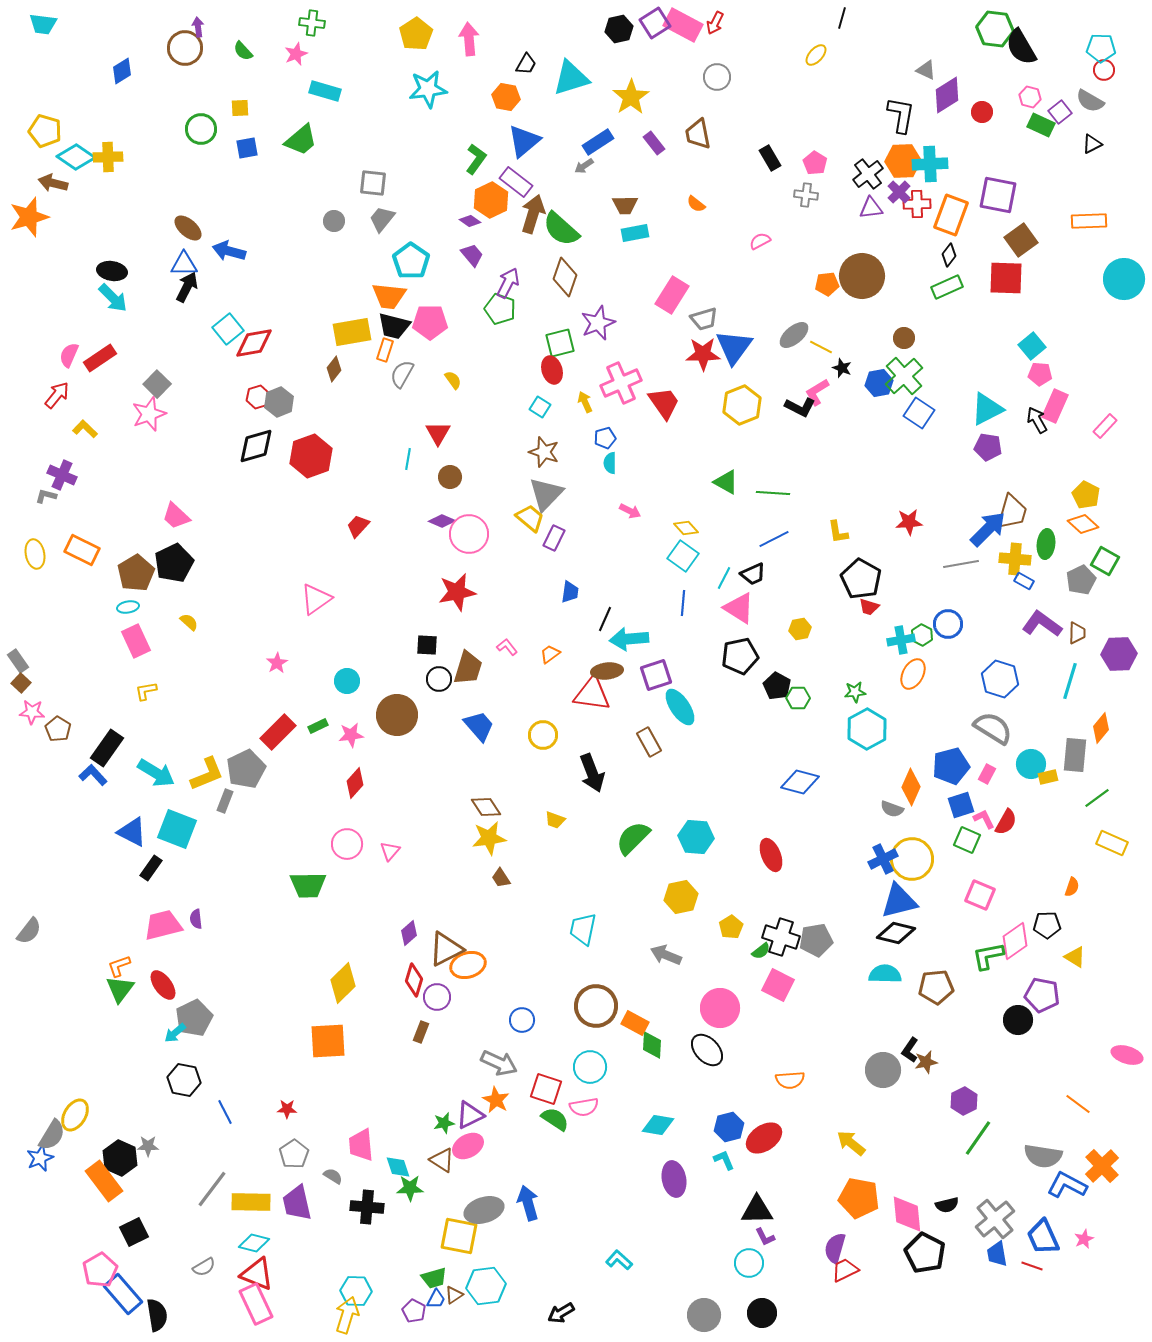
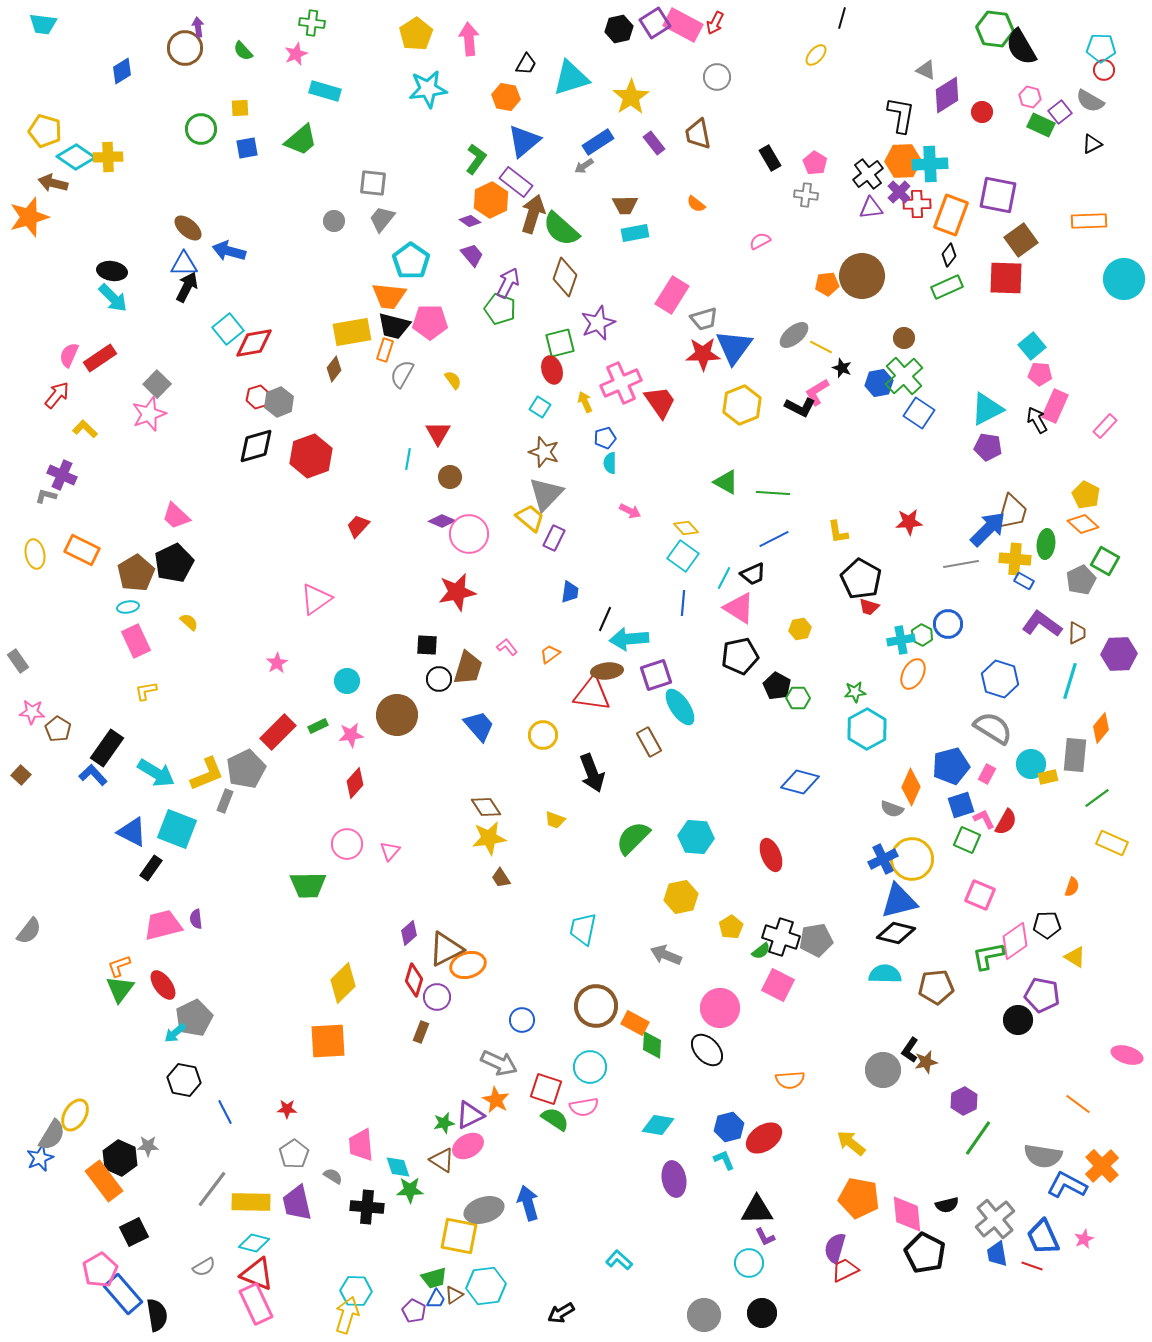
red trapezoid at (664, 403): moved 4 px left, 1 px up
brown square at (21, 683): moved 92 px down
green star at (410, 1188): moved 2 px down
